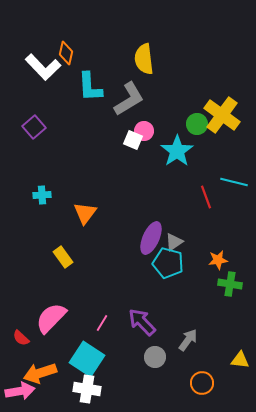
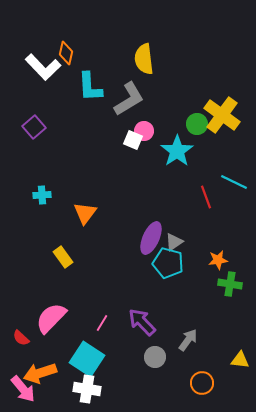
cyan line: rotated 12 degrees clockwise
pink arrow: moved 3 px right, 2 px up; rotated 60 degrees clockwise
